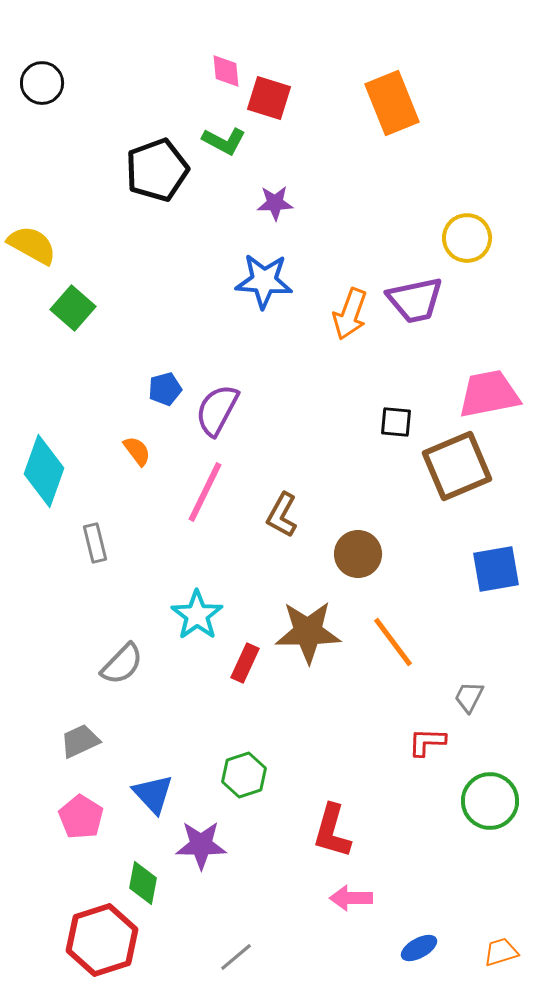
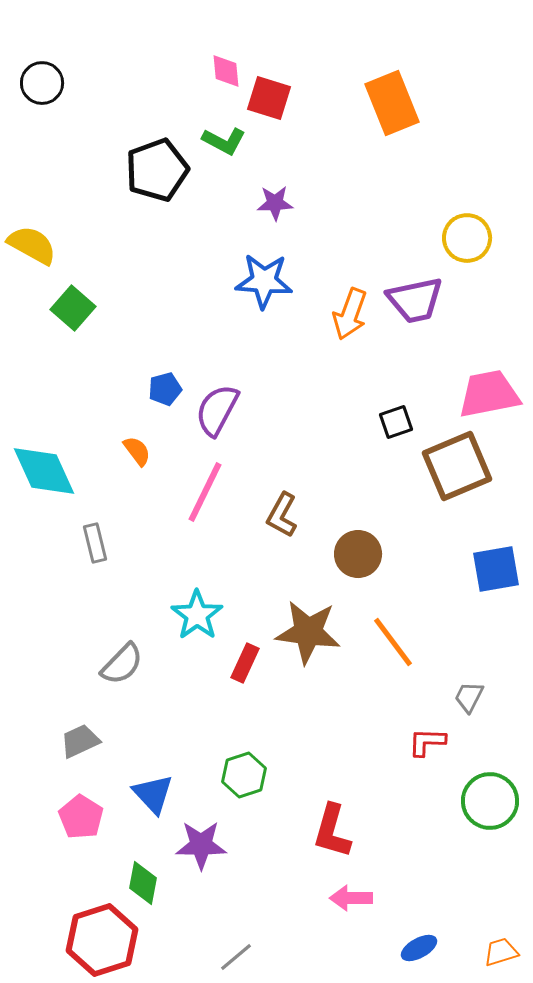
black square at (396, 422): rotated 24 degrees counterclockwise
cyan diamond at (44, 471): rotated 44 degrees counterclockwise
brown star at (308, 632): rotated 8 degrees clockwise
